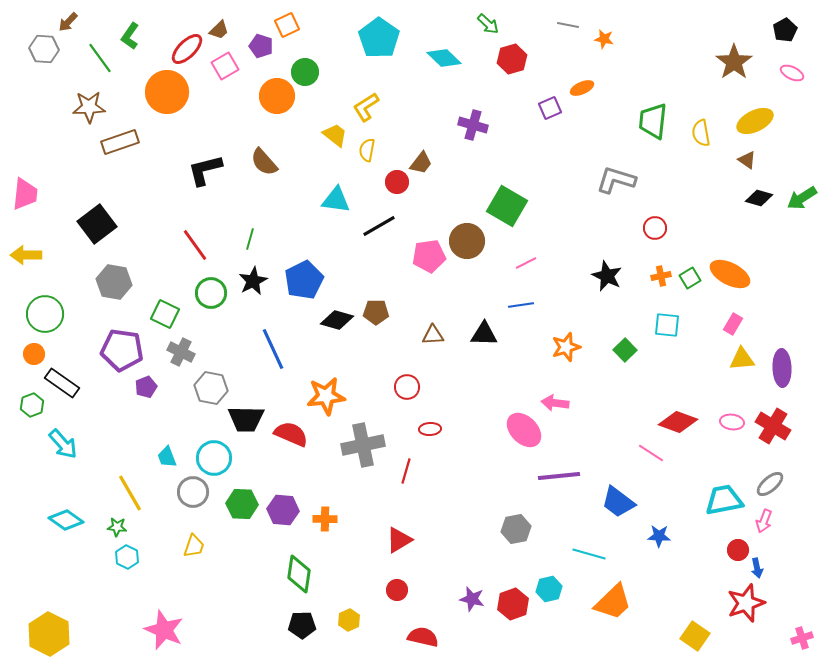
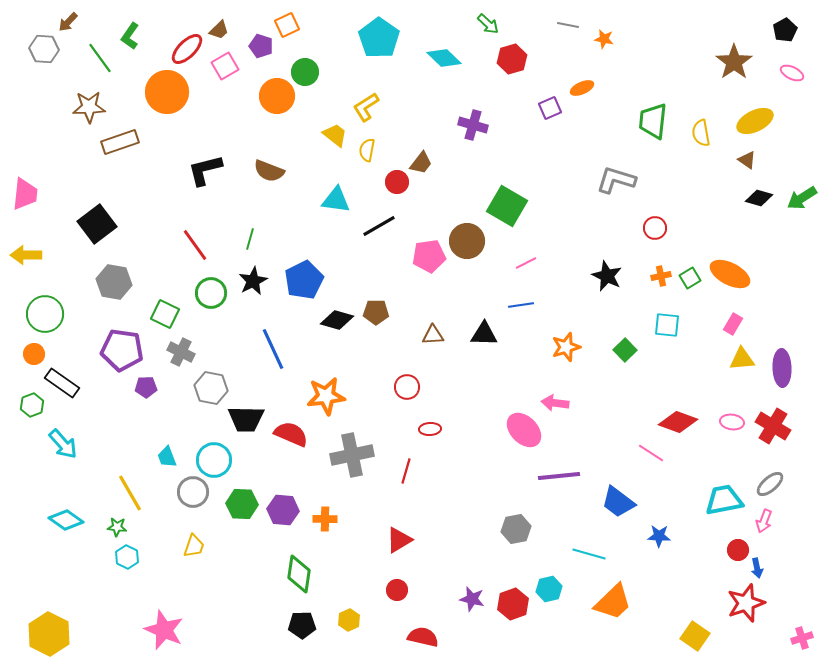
brown semicircle at (264, 162): moved 5 px right, 9 px down; rotated 28 degrees counterclockwise
purple pentagon at (146, 387): rotated 20 degrees clockwise
gray cross at (363, 445): moved 11 px left, 10 px down
cyan circle at (214, 458): moved 2 px down
